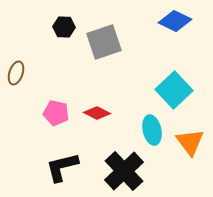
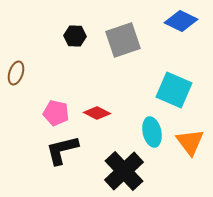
blue diamond: moved 6 px right
black hexagon: moved 11 px right, 9 px down
gray square: moved 19 px right, 2 px up
cyan square: rotated 24 degrees counterclockwise
cyan ellipse: moved 2 px down
black L-shape: moved 17 px up
